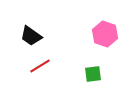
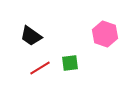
red line: moved 2 px down
green square: moved 23 px left, 11 px up
